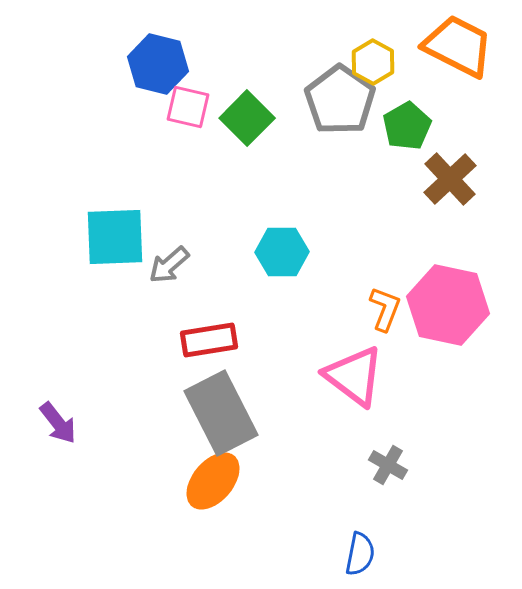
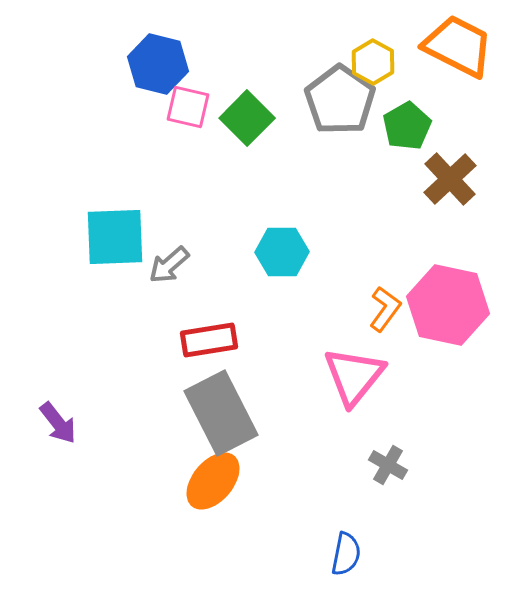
orange L-shape: rotated 15 degrees clockwise
pink triangle: rotated 32 degrees clockwise
blue semicircle: moved 14 px left
